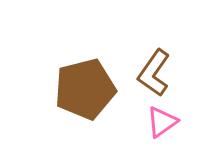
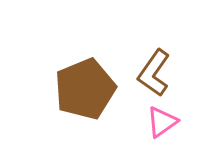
brown pentagon: rotated 8 degrees counterclockwise
